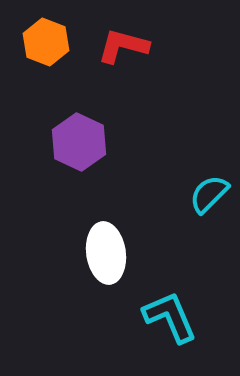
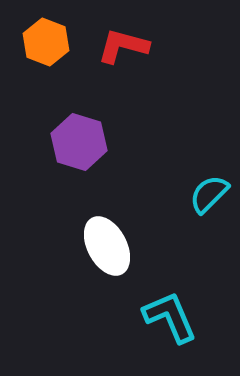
purple hexagon: rotated 8 degrees counterclockwise
white ellipse: moved 1 px right, 7 px up; rotated 20 degrees counterclockwise
